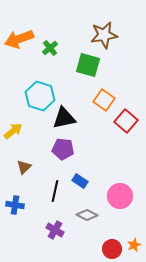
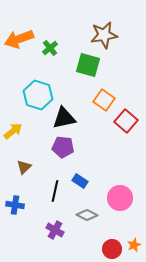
cyan hexagon: moved 2 px left, 1 px up
purple pentagon: moved 2 px up
pink circle: moved 2 px down
